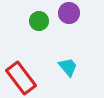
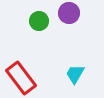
cyan trapezoid: moved 7 px right, 7 px down; rotated 110 degrees counterclockwise
